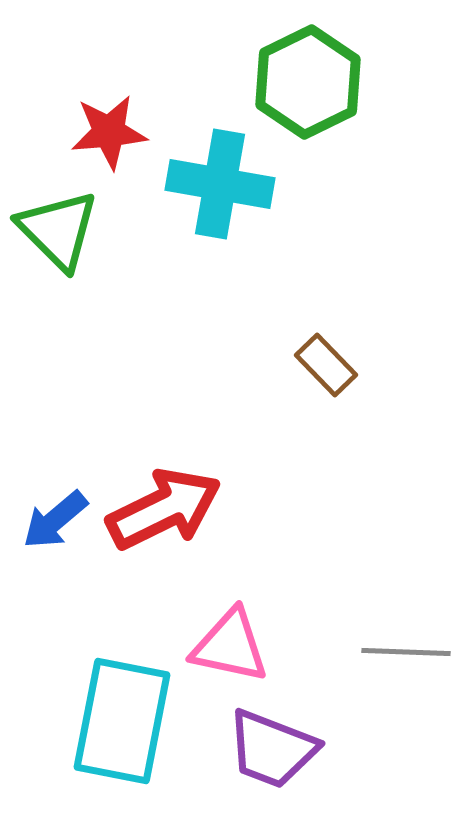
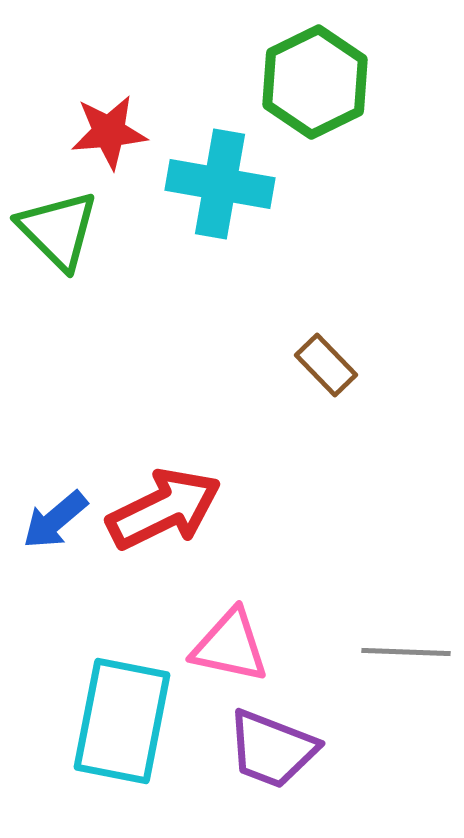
green hexagon: moved 7 px right
